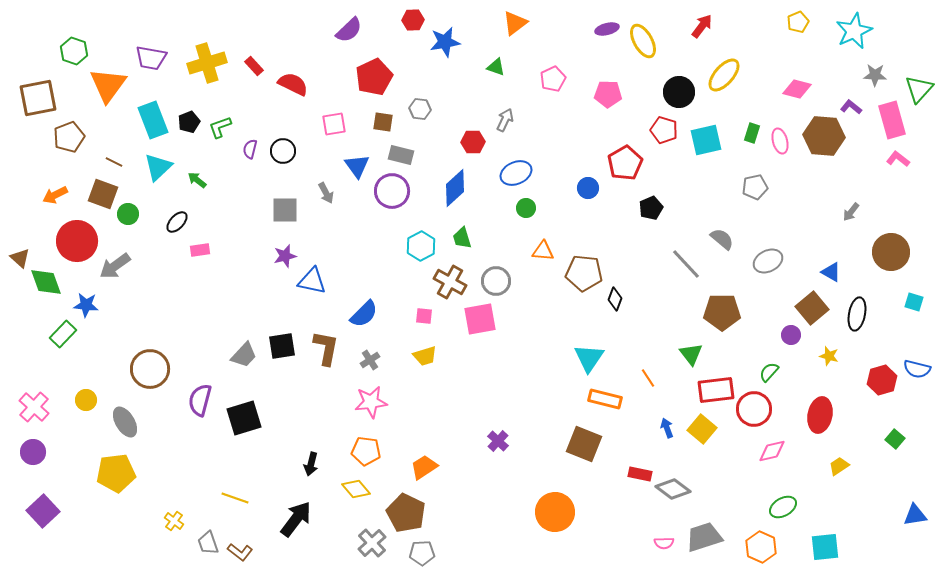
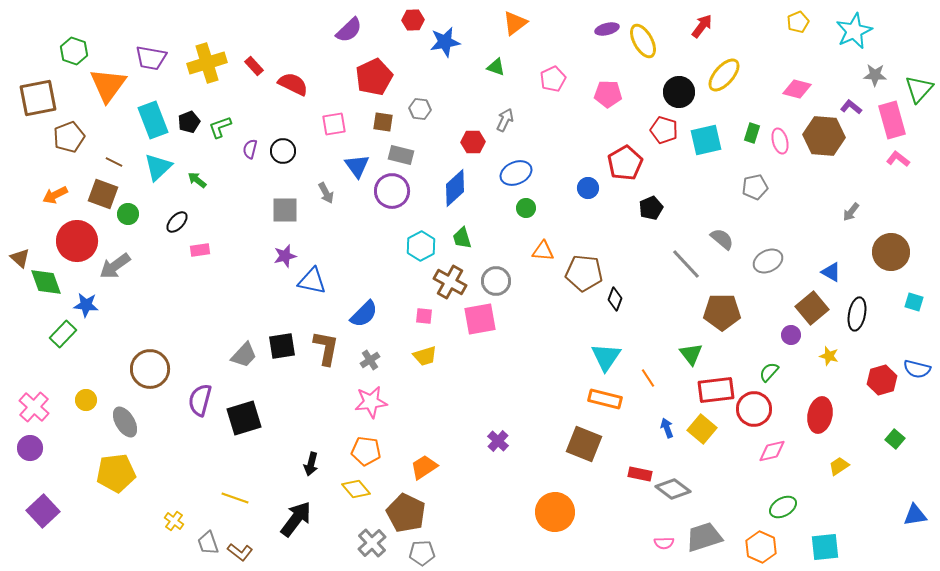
cyan triangle at (589, 358): moved 17 px right, 1 px up
purple circle at (33, 452): moved 3 px left, 4 px up
